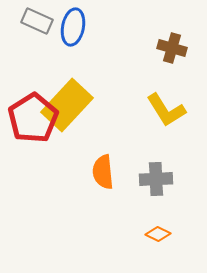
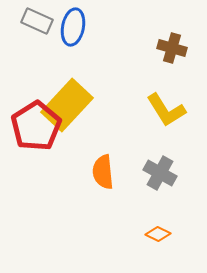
red pentagon: moved 3 px right, 8 px down
gray cross: moved 4 px right, 6 px up; rotated 32 degrees clockwise
